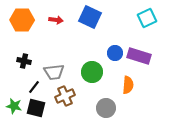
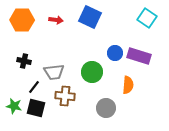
cyan square: rotated 30 degrees counterclockwise
brown cross: rotated 30 degrees clockwise
